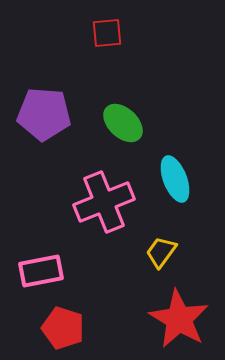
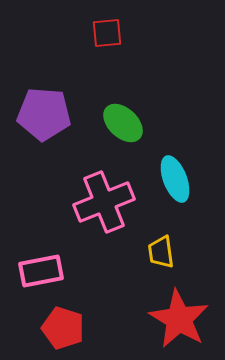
yellow trapezoid: rotated 44 degrees counterclockwise
